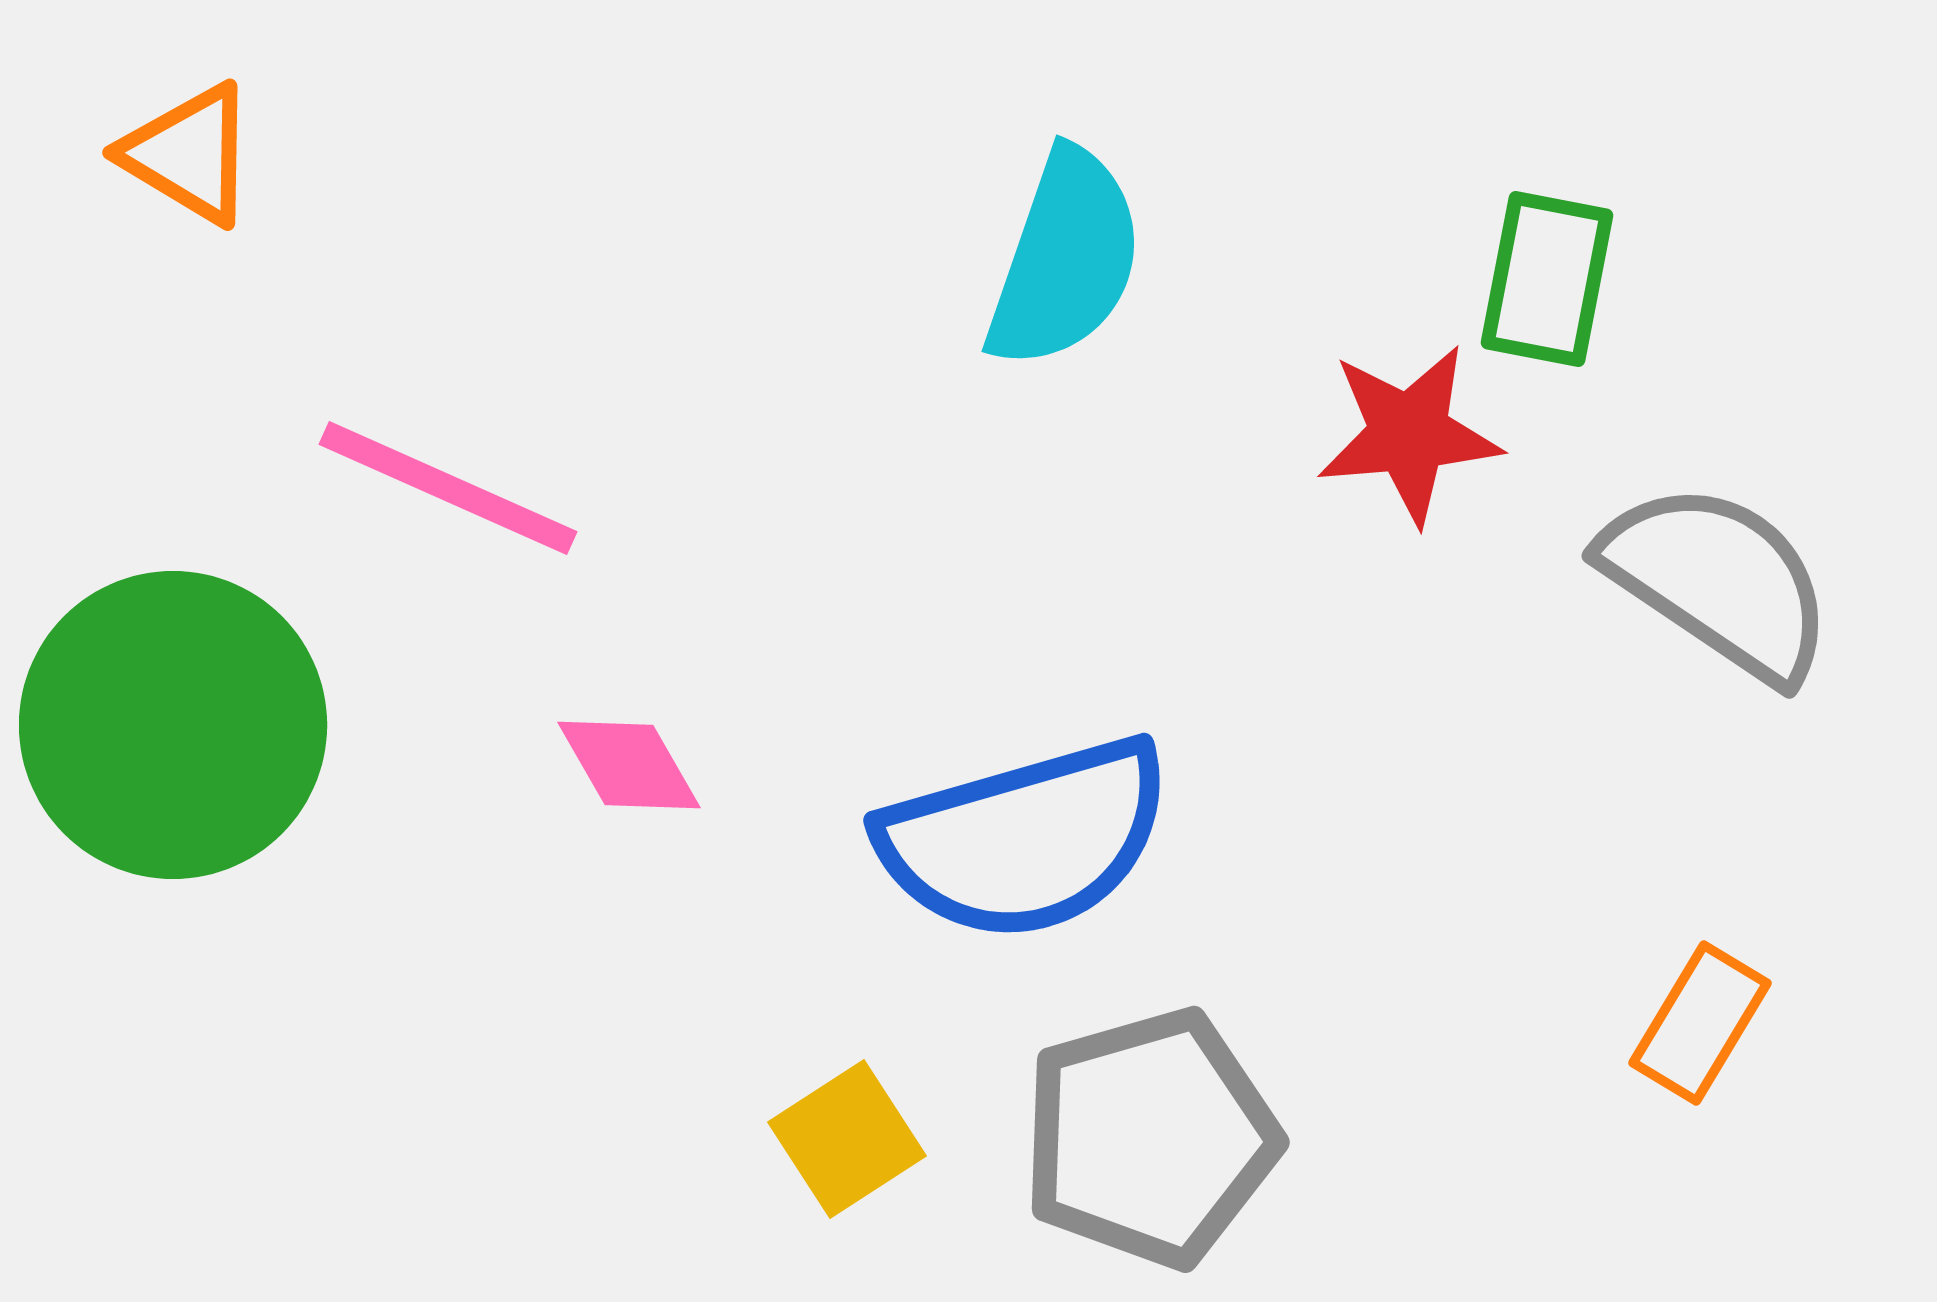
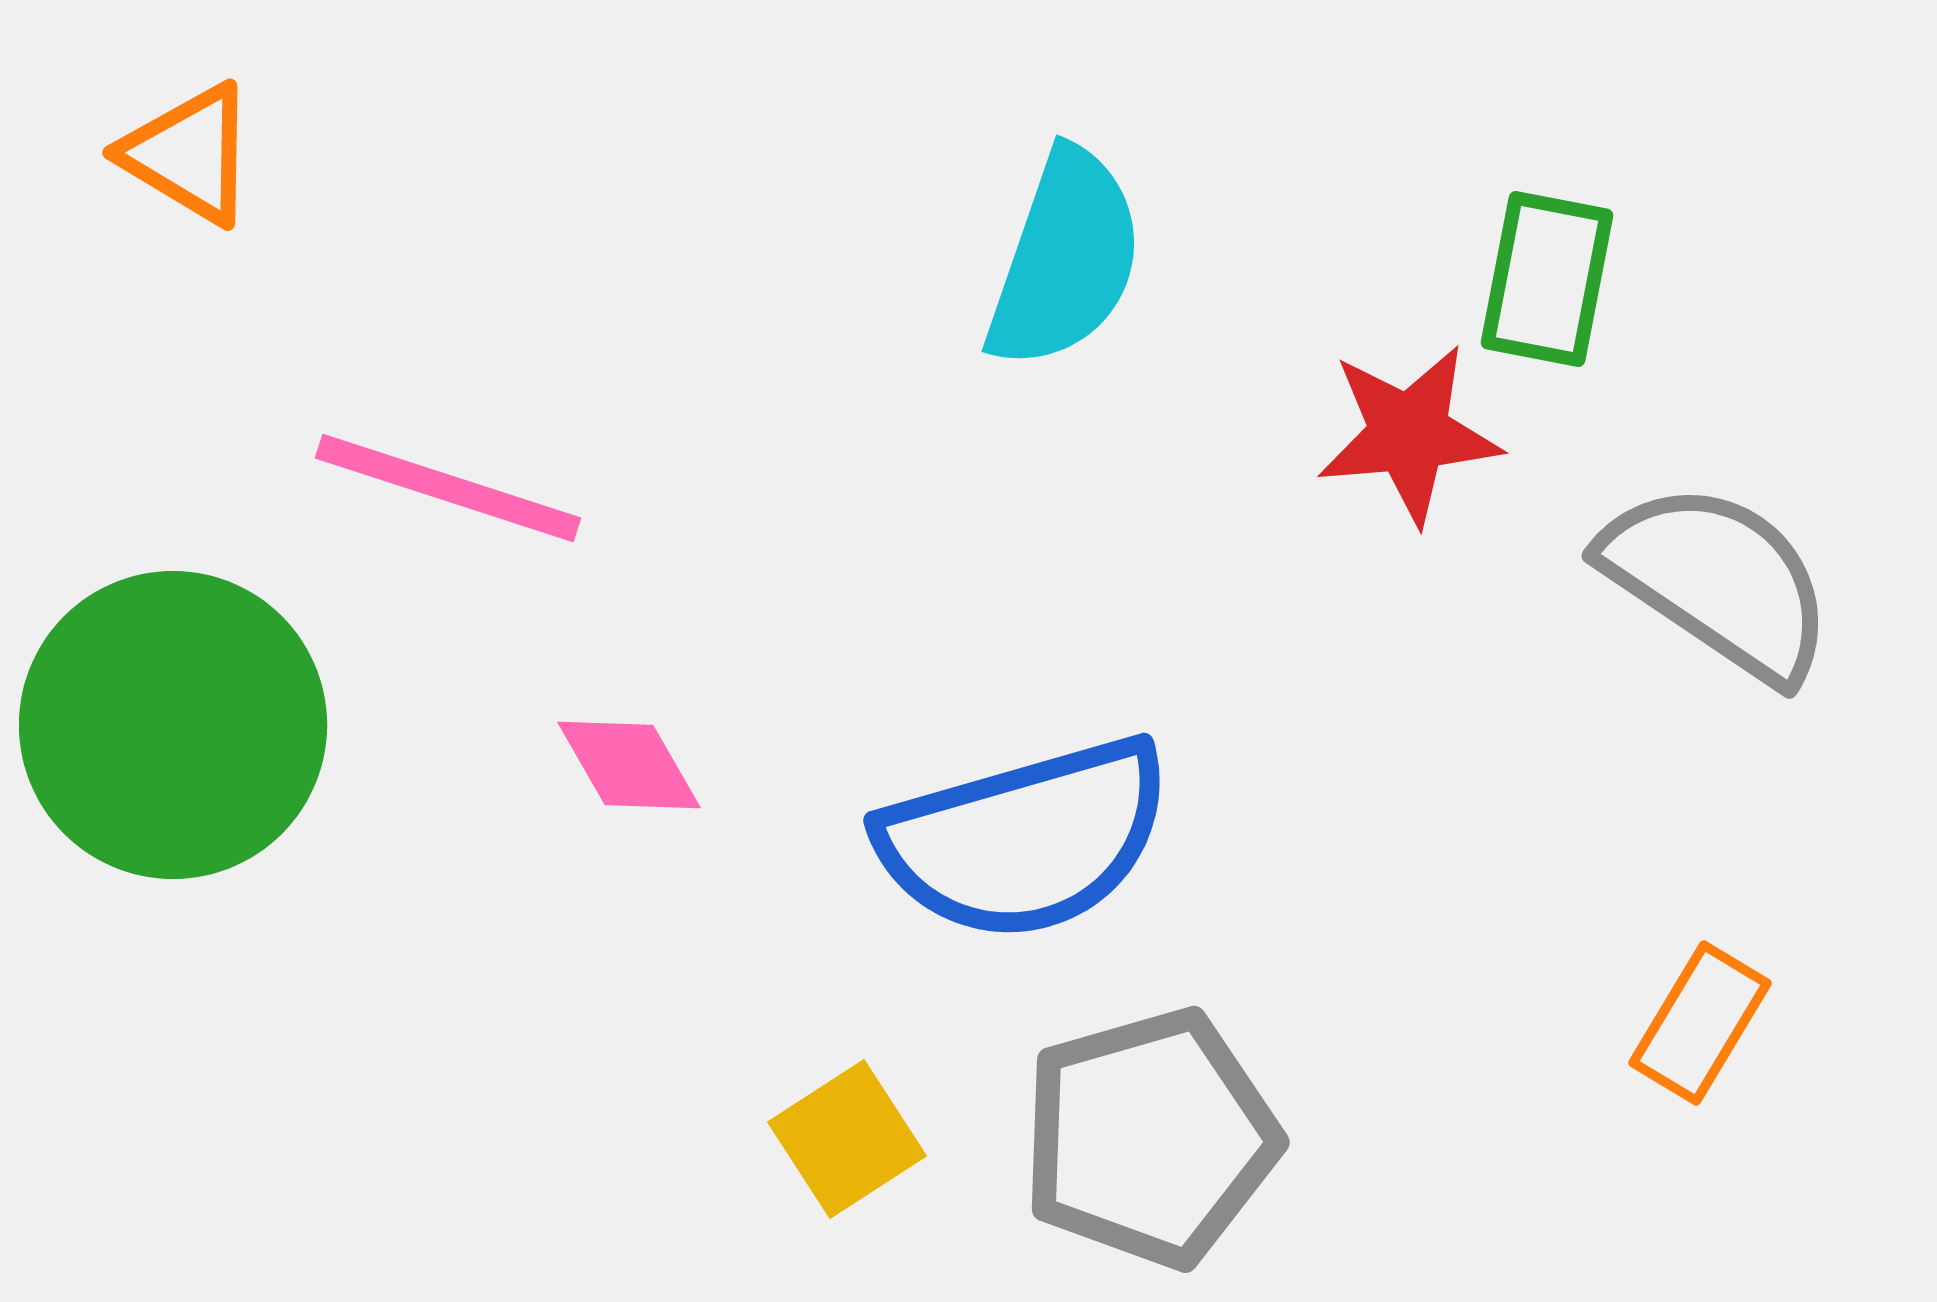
pink line: rotated 6 degrees counterclockwise
